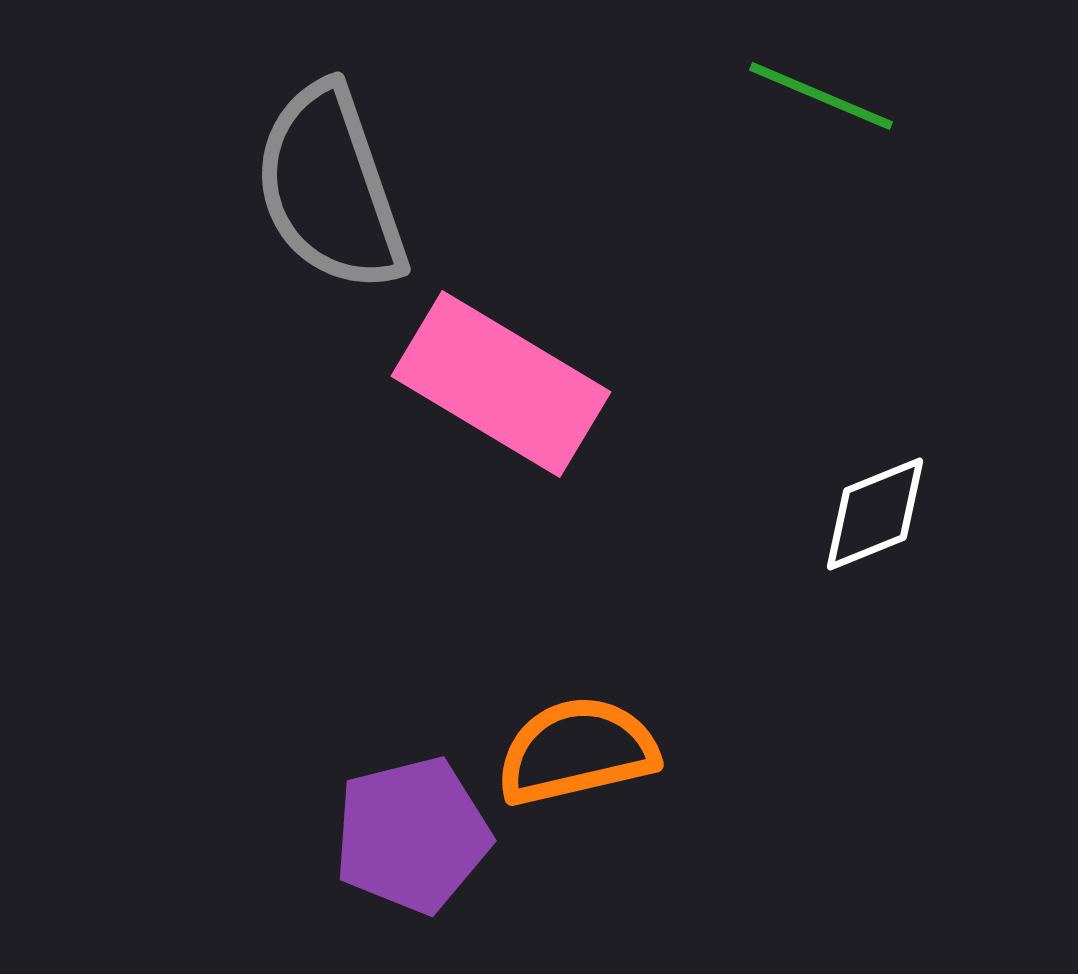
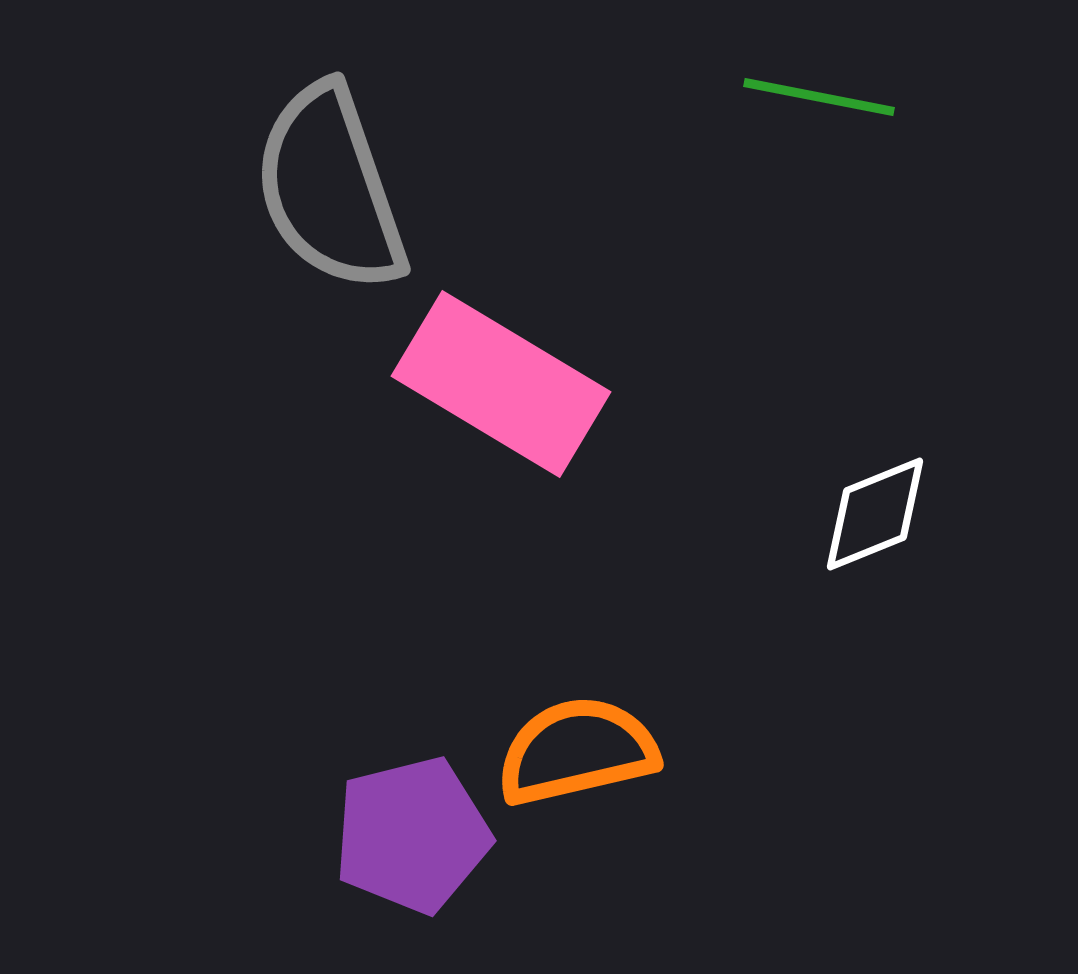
green line: moved 2 px left, 1 px down; rotated 12 degrees counterclockwise
